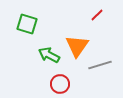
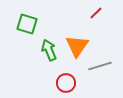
red line: moved 1 px left, 2 px up
green arrow: moved 5 px up; rotated 40 degrees clockwise
gray line: moved 1 px down
red circle: moved 6 px right, 1 px up
